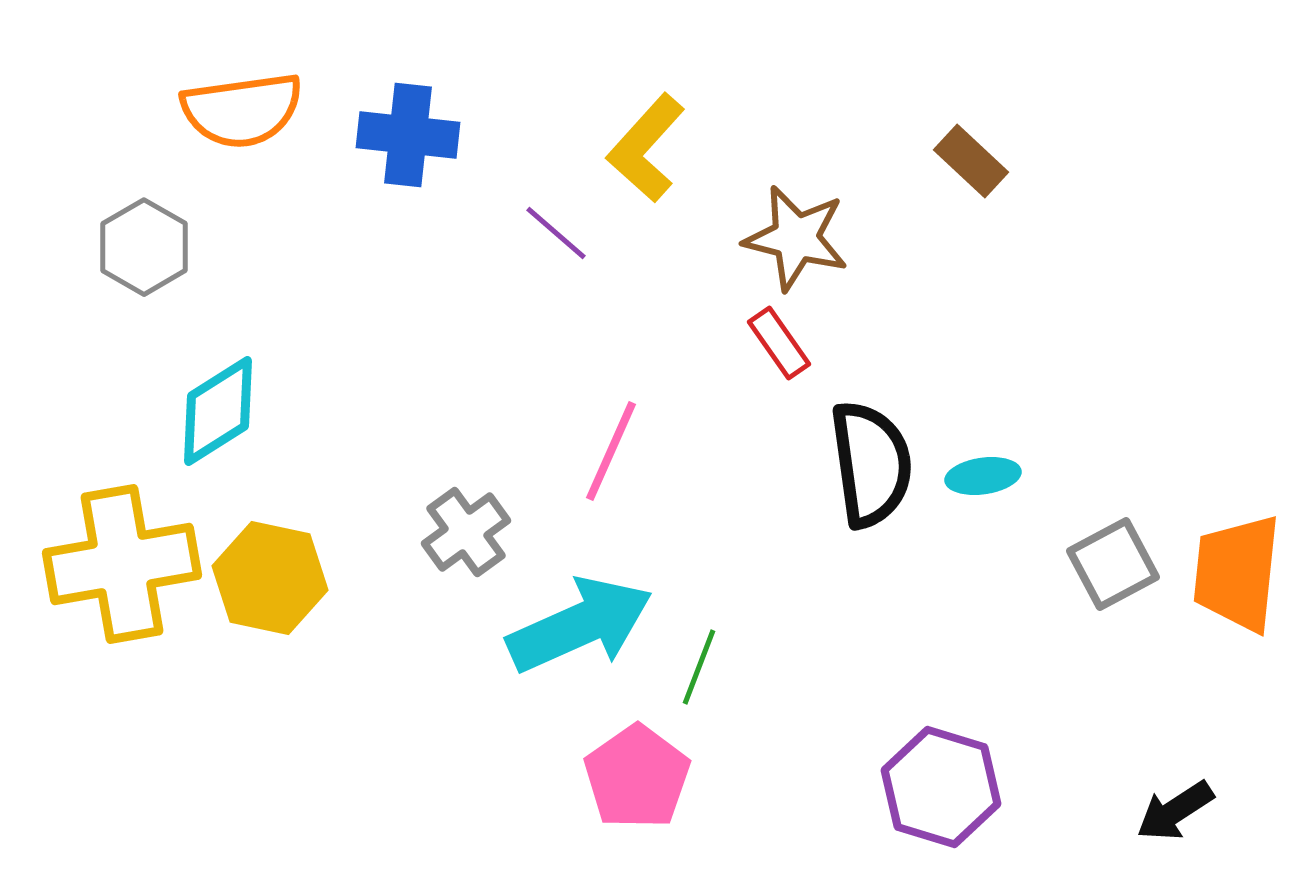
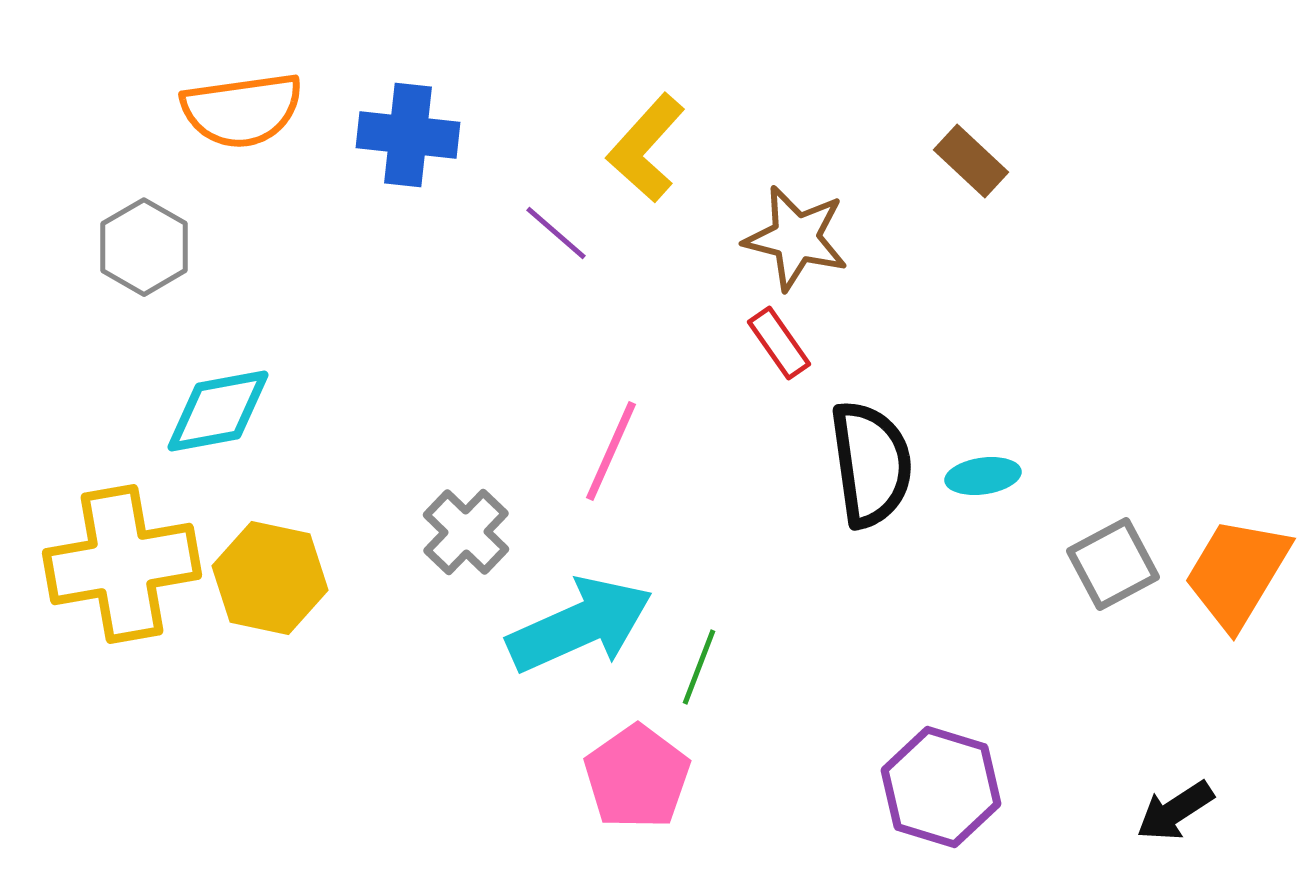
cyan diamond: rotated 22 degrees clockwise
gray cross: rotated 10 degrees counterclockwise
orange trapezoid: rotated 25 degrees clockwise
